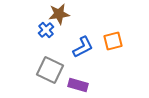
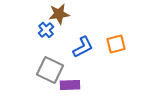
orange square: moved 3 px right, 3 px down
purple rectangle: moved 8 px left; rotated 18 degrees counterclockwise
